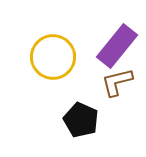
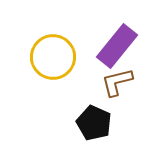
black pentagon: moved 13 px right, 3 px down
